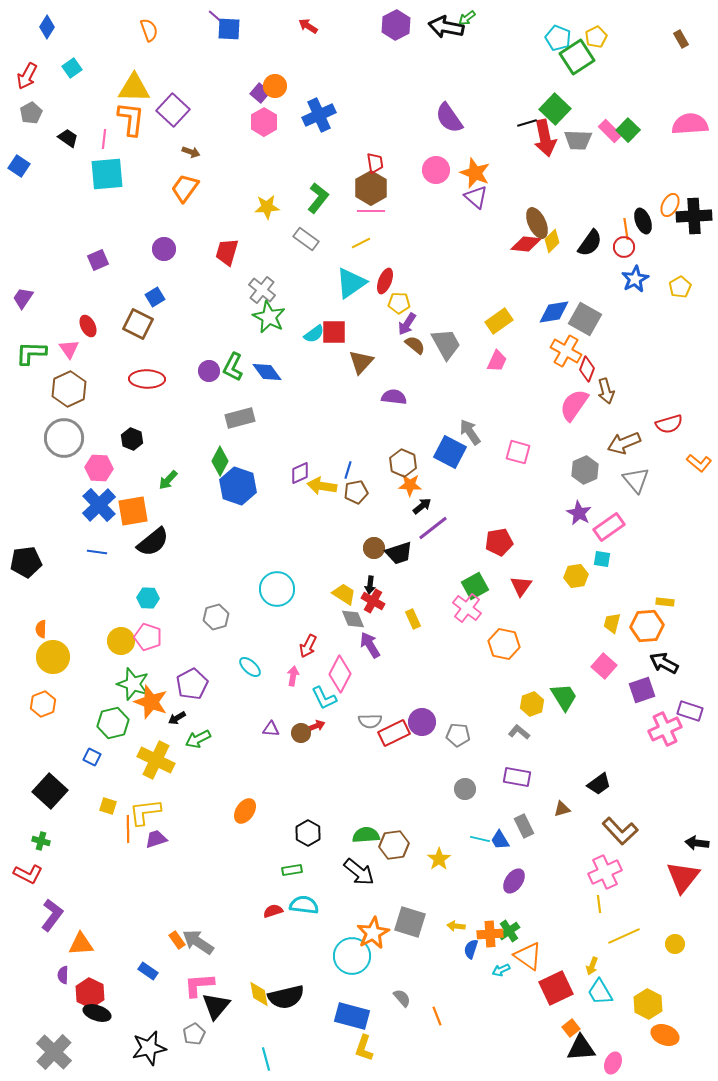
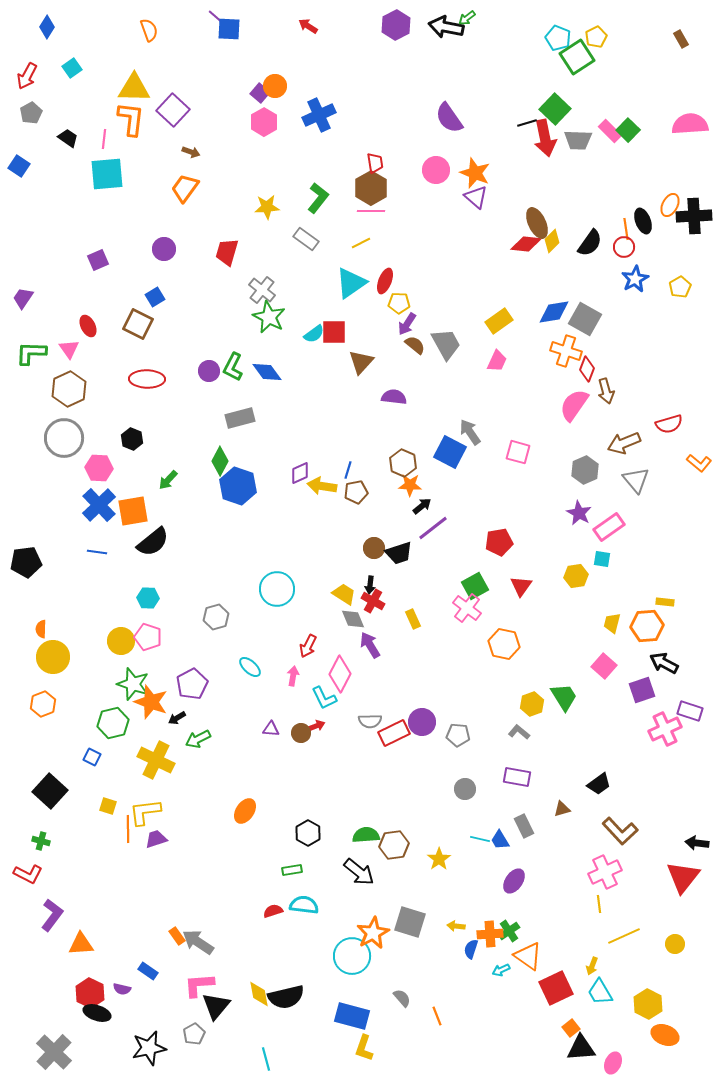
orange cross at (566, 351): rotated 12 degrees counterclockwise
orange rectangle at (177, 940): moved 4 px up
purple semicircle at (63, 975): moved 59 px right, 14 px down; rotated 78 degrees counterclockwise
